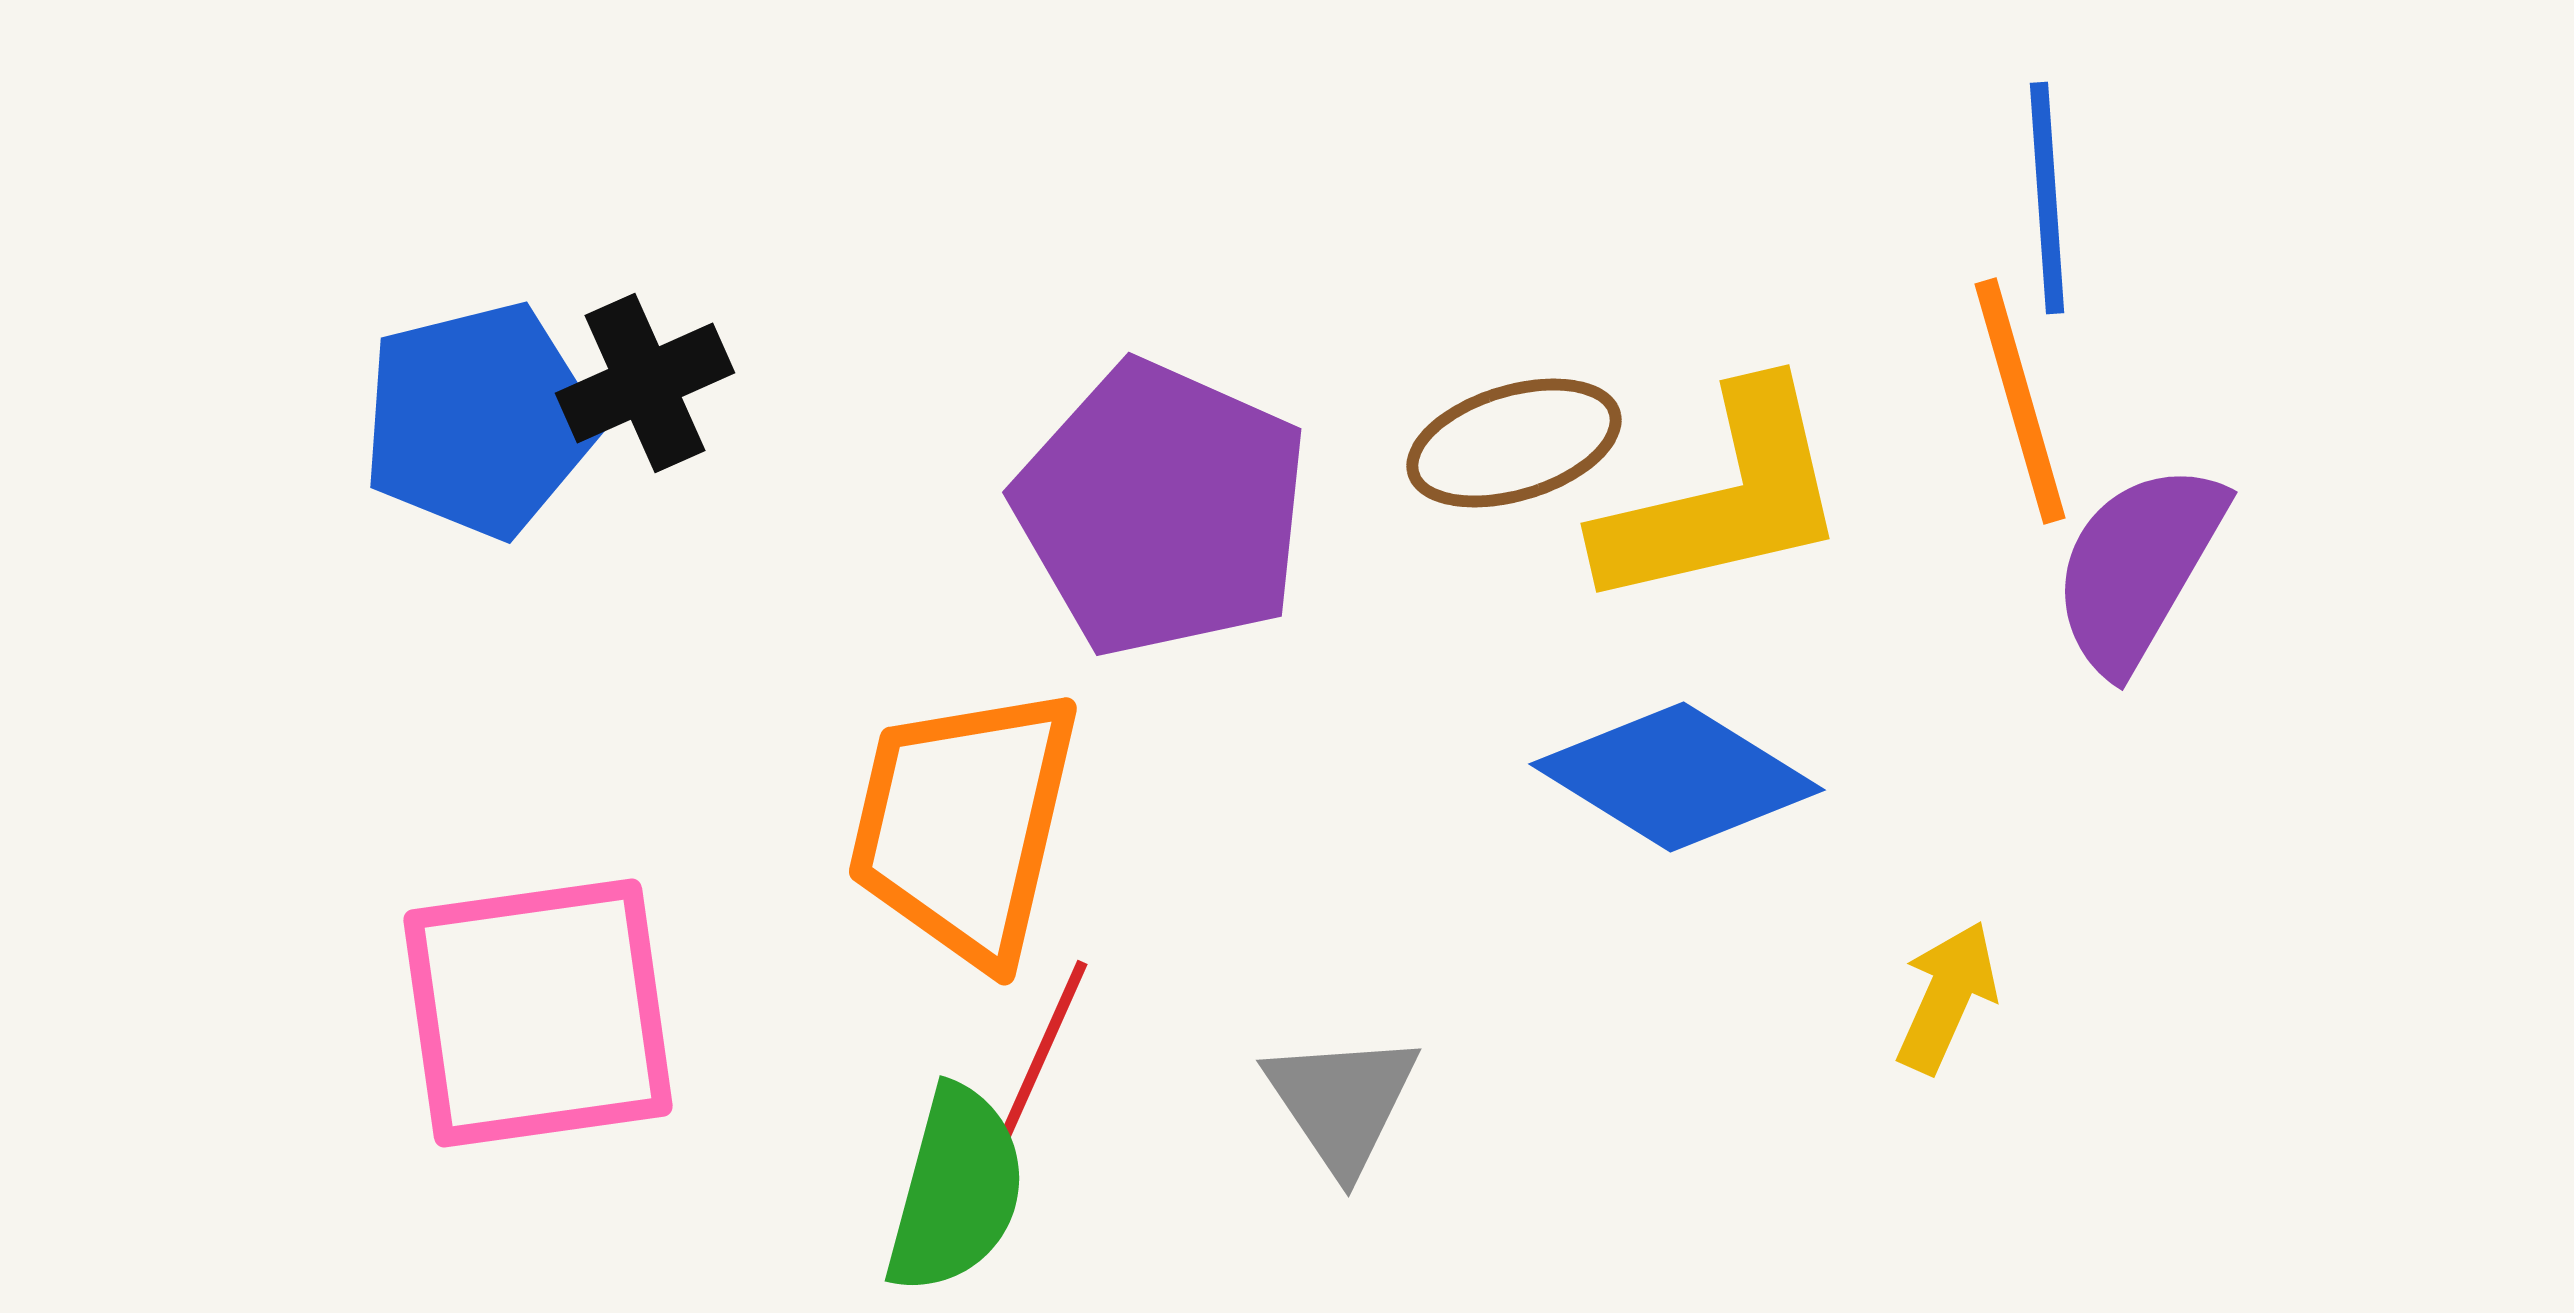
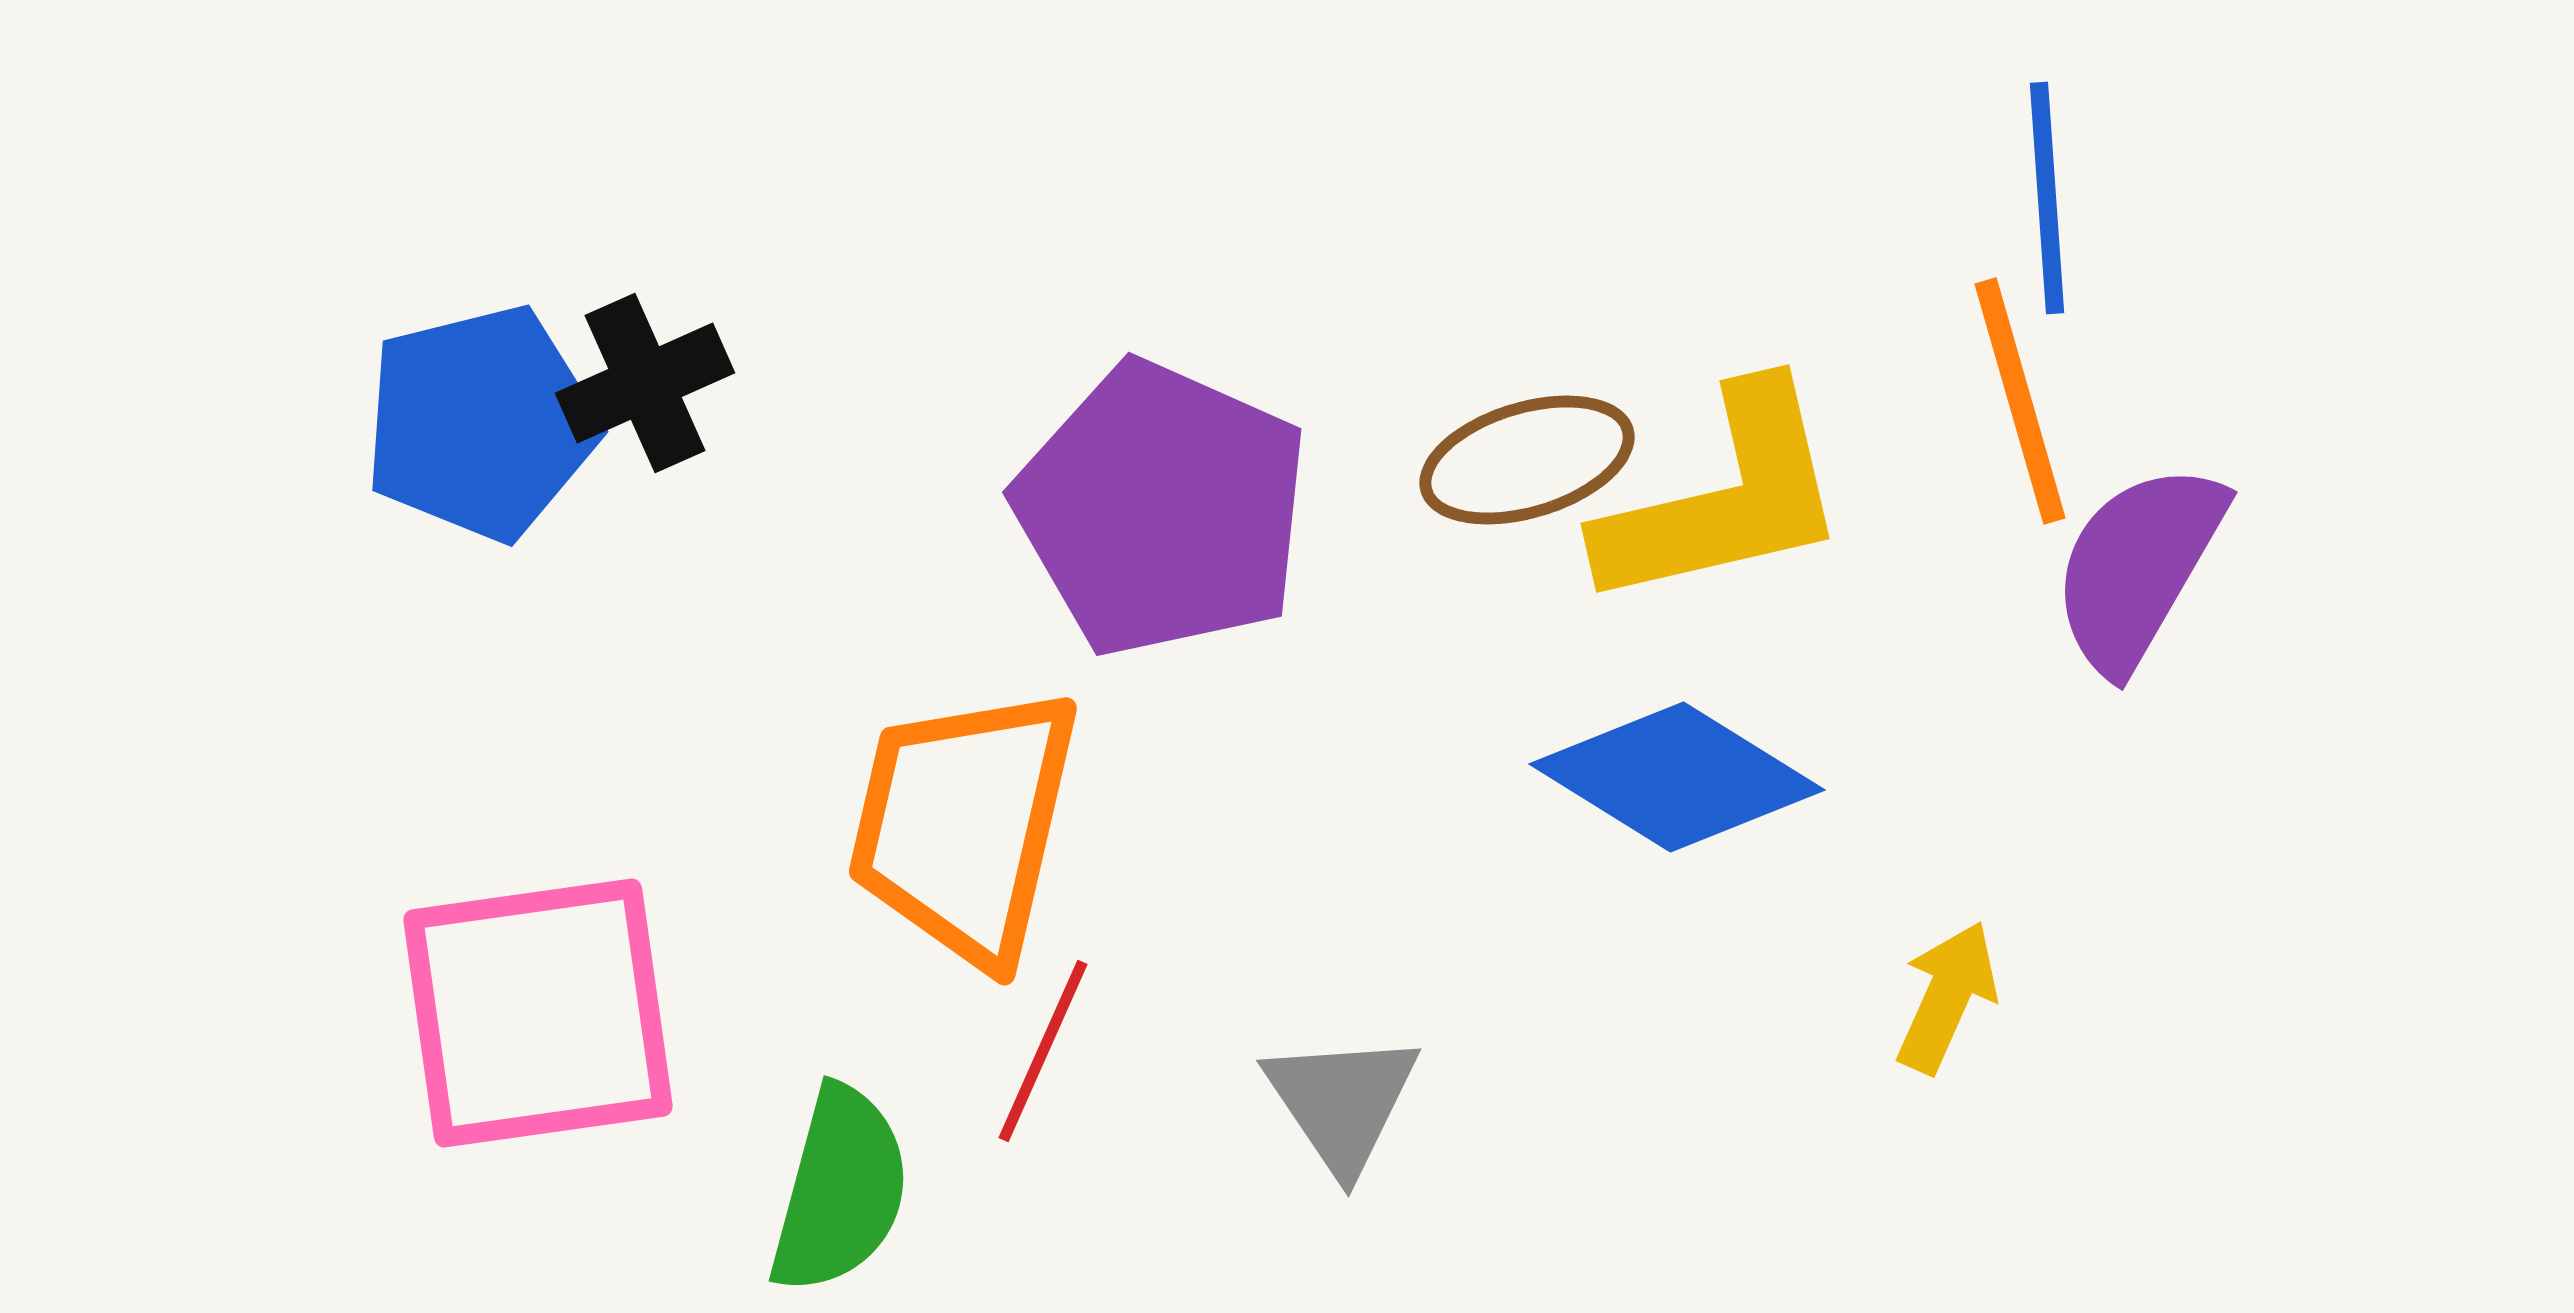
blue pentagon: moved 2 px right, 3 px down
brown ellipse: moved 13 px right, 17 px down
green semicircle: moved 116 px left
